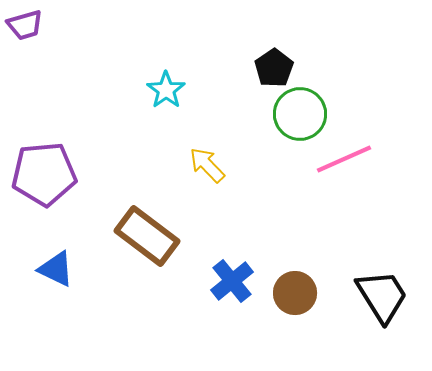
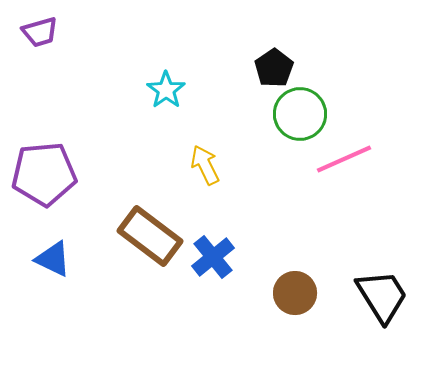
purple trapezoid: moved 15 px right, 7 px down
yellow arrow: moved 2 px left; rotated 18 degrees clockwise
brown rectangle: moved 3 px right
blue triangle: moved 3 px left, 10 px up
blue cross: moved 19 px left, 24 px up
